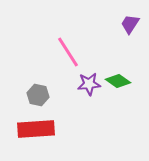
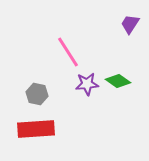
purple star: moved 2 px left
gray hexagon: moved 1 px left, 1 px up
